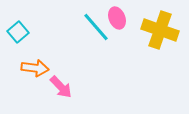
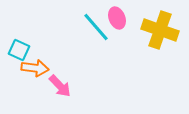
cyan square: moved 1 px right, 18 px down; rotated 25 degrees counterclockwise
pink arrow: moved 1 px left, 1 px up
